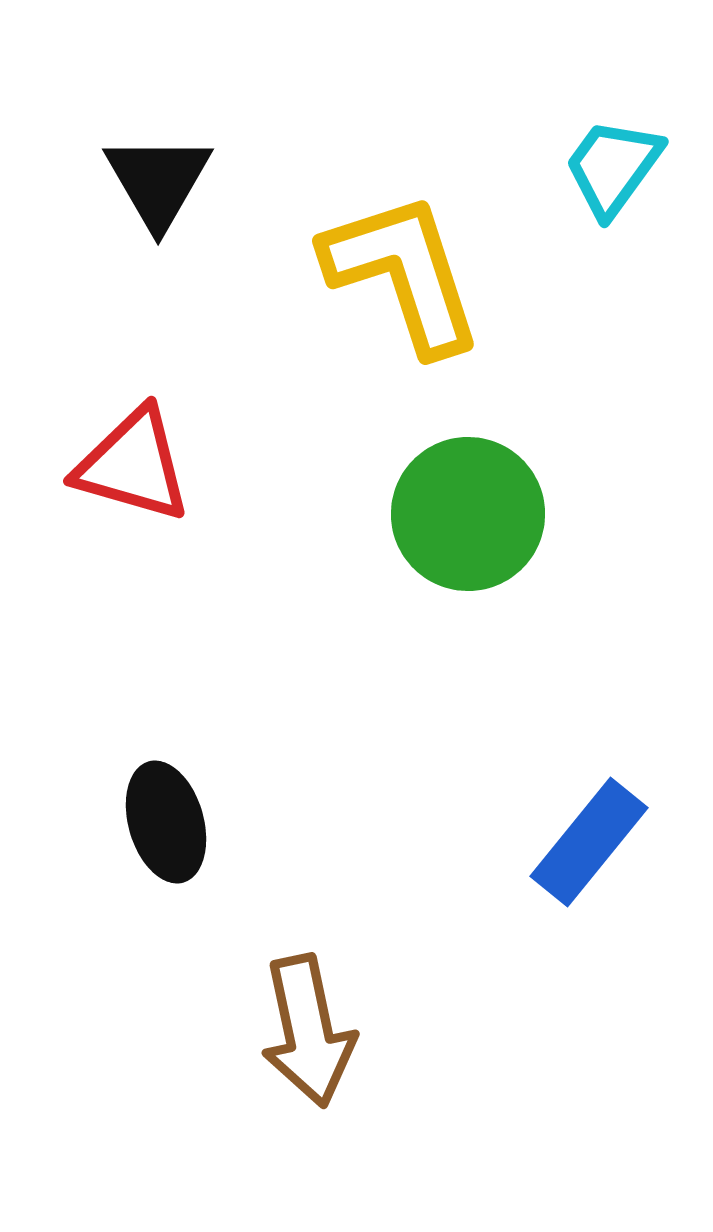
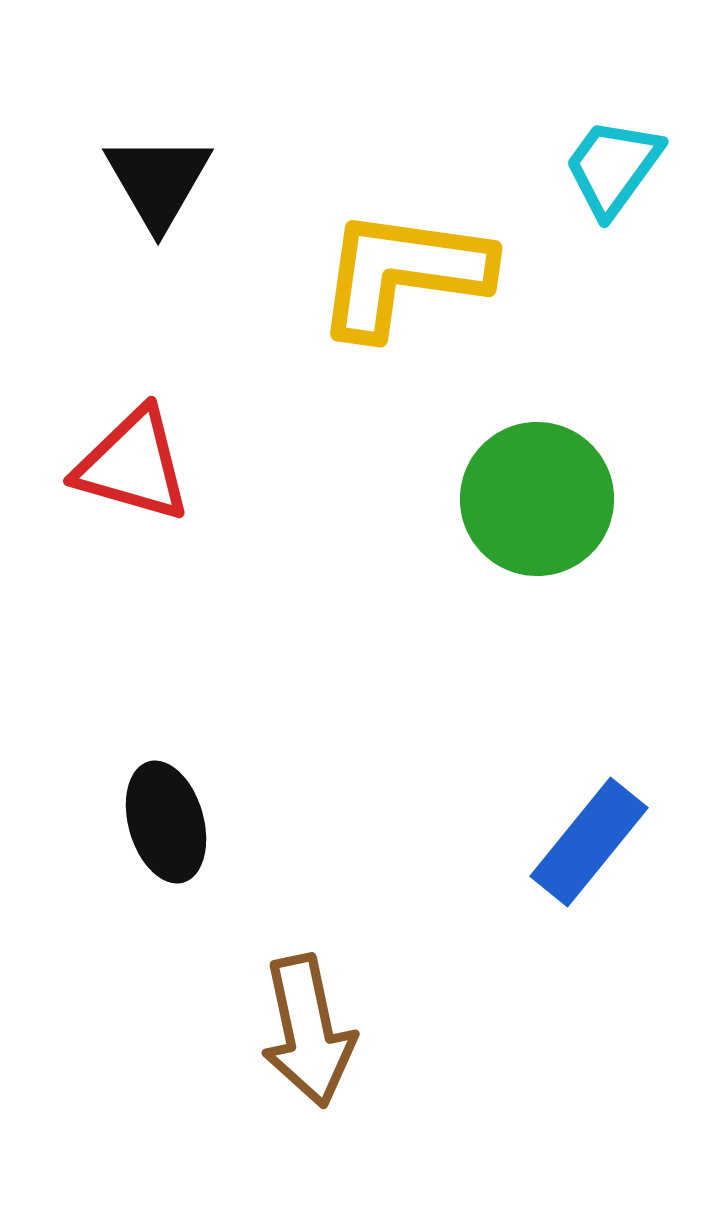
yellow L-shape: rotated 64 degrees counterclockwise
green circle: moved 69 px right, 15 px up
